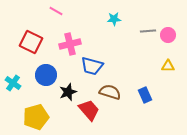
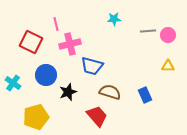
pink line: moved 13 px down; rotated 48 degrees clockwise
red trapezoid: moved 8 px right, 6 px down
